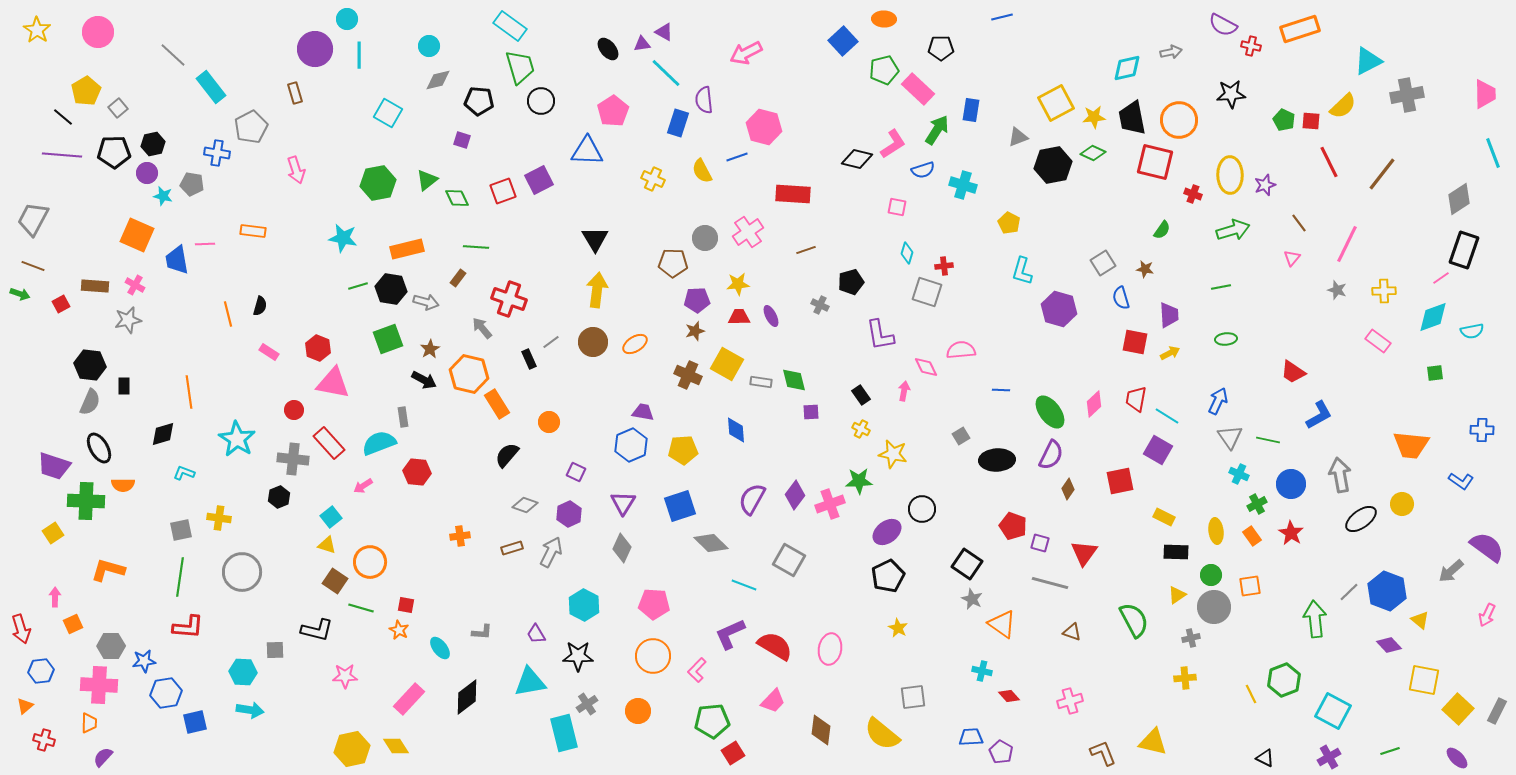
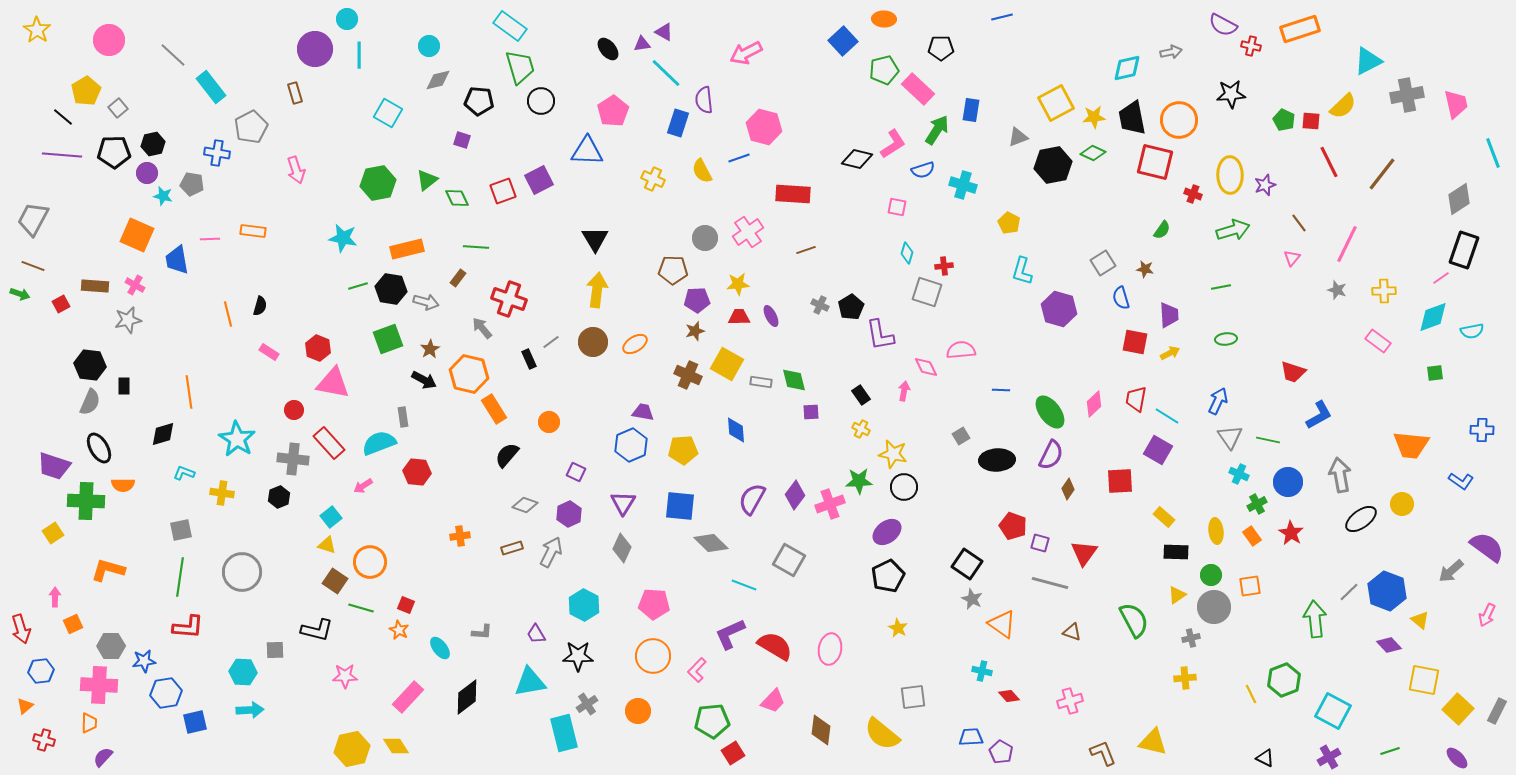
pink circle at (98, 32): moved 11 px right, 8 px down
pink trapezoid at (1485, 94): moved 29 px left, 10 px down; rotated 12 degrees counterclockwise
blue line at (737, 157): moved 2 px right, 1 px down
pink line at (205, 244): moved 5 px right, 5 px up
brown pentagon at (673, 263): moved 7 px down
black pentagon at (851, 282): moved 25 px down; rotated 15 degrees counterclockwise
red trapezoid at (1293, 372): rotated 16 degrees counterclockwise
orange rectangle at (497, 404): moved 3 px left, 5 px down
red square at (1120, 481): rotated 8 degrees clockwise
blue circle at (1291, 484): moved 3 px left, 2 px up
blue square at (680, 506): rotated 24 degrees clockwise
black circle at (922, 509): moved 18 px left, 22 px up
yellow rectangle at (1164, 517): rotated 15 degrees clockwise
yellow cross at (219, 518): moved 3 px right, 25 px up
red square at (406, 605): rotated 12 degrees clockwise
pink rectangle at (409, 699): moved 1 px left, 2 px up
cyan arrow at (250, 710): rotated 12 degrees counterclockwise
